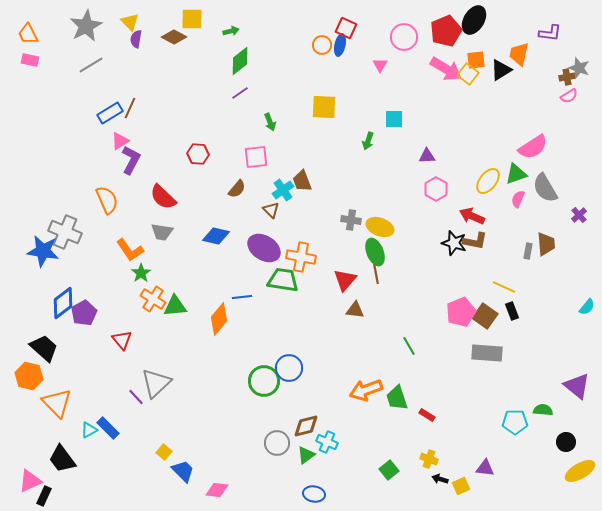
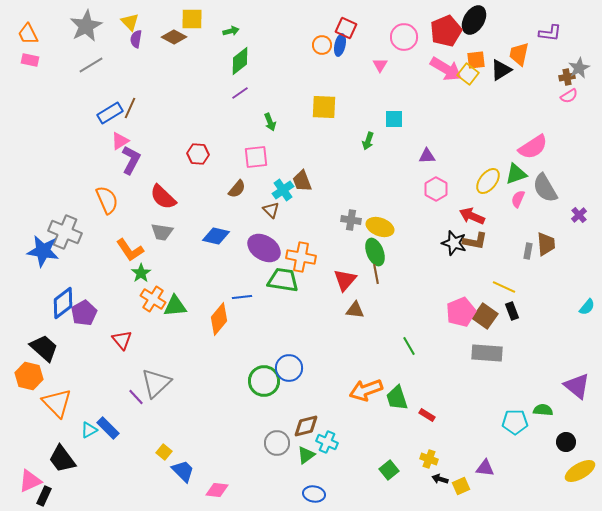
gray star at (579, 68): rotated 25 degrees clockwise
